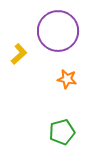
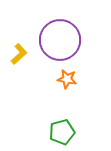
purple circle: moved 2 px right, 9 px down
